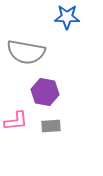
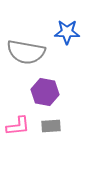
blue star: moved 15 px down
pink L-shape: moved 2 px right, 5 px down
